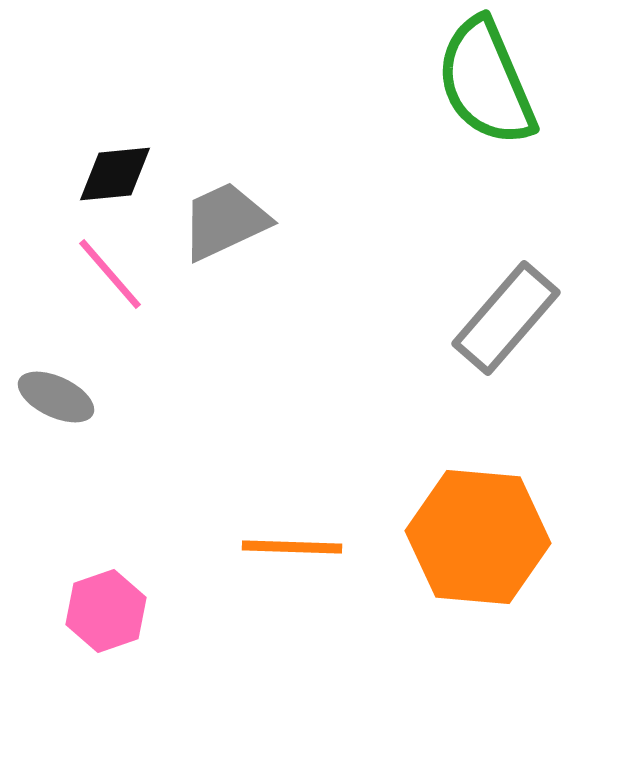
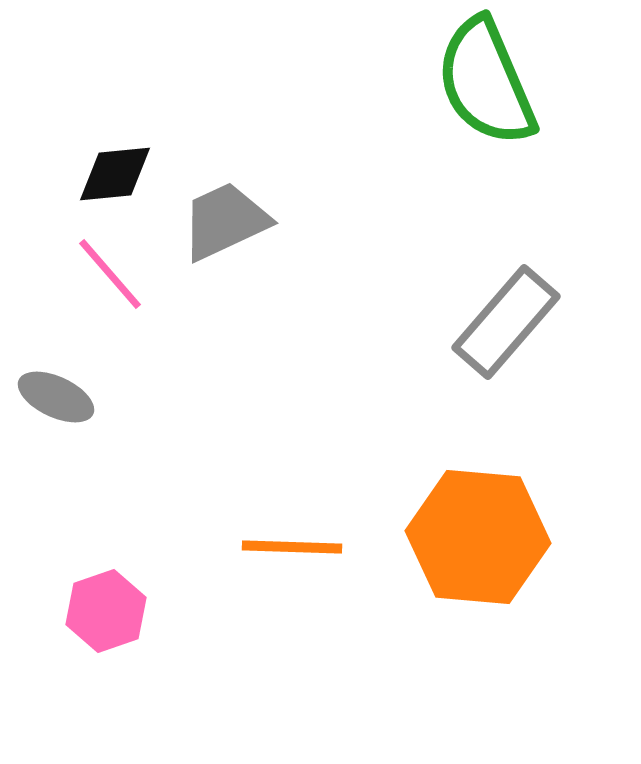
gray rectangle: moved 4 px down
